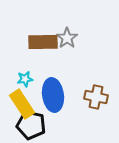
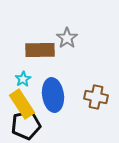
brown rectangle: moved 3 px left, 8 px down
cyan star: moved 2 px left; rotated 21 degrees counterclockwise
black pentagon: moved 5 px left; rotated 24 degrees counterclockwise
